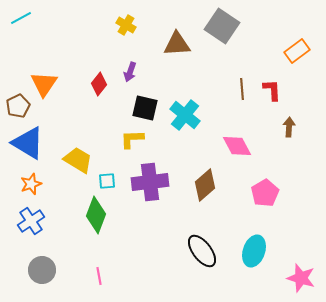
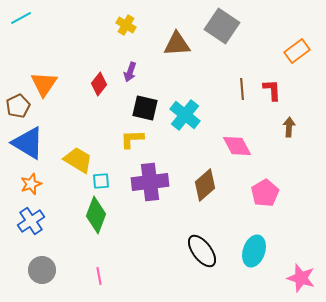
cyan square: moved 6 px left
